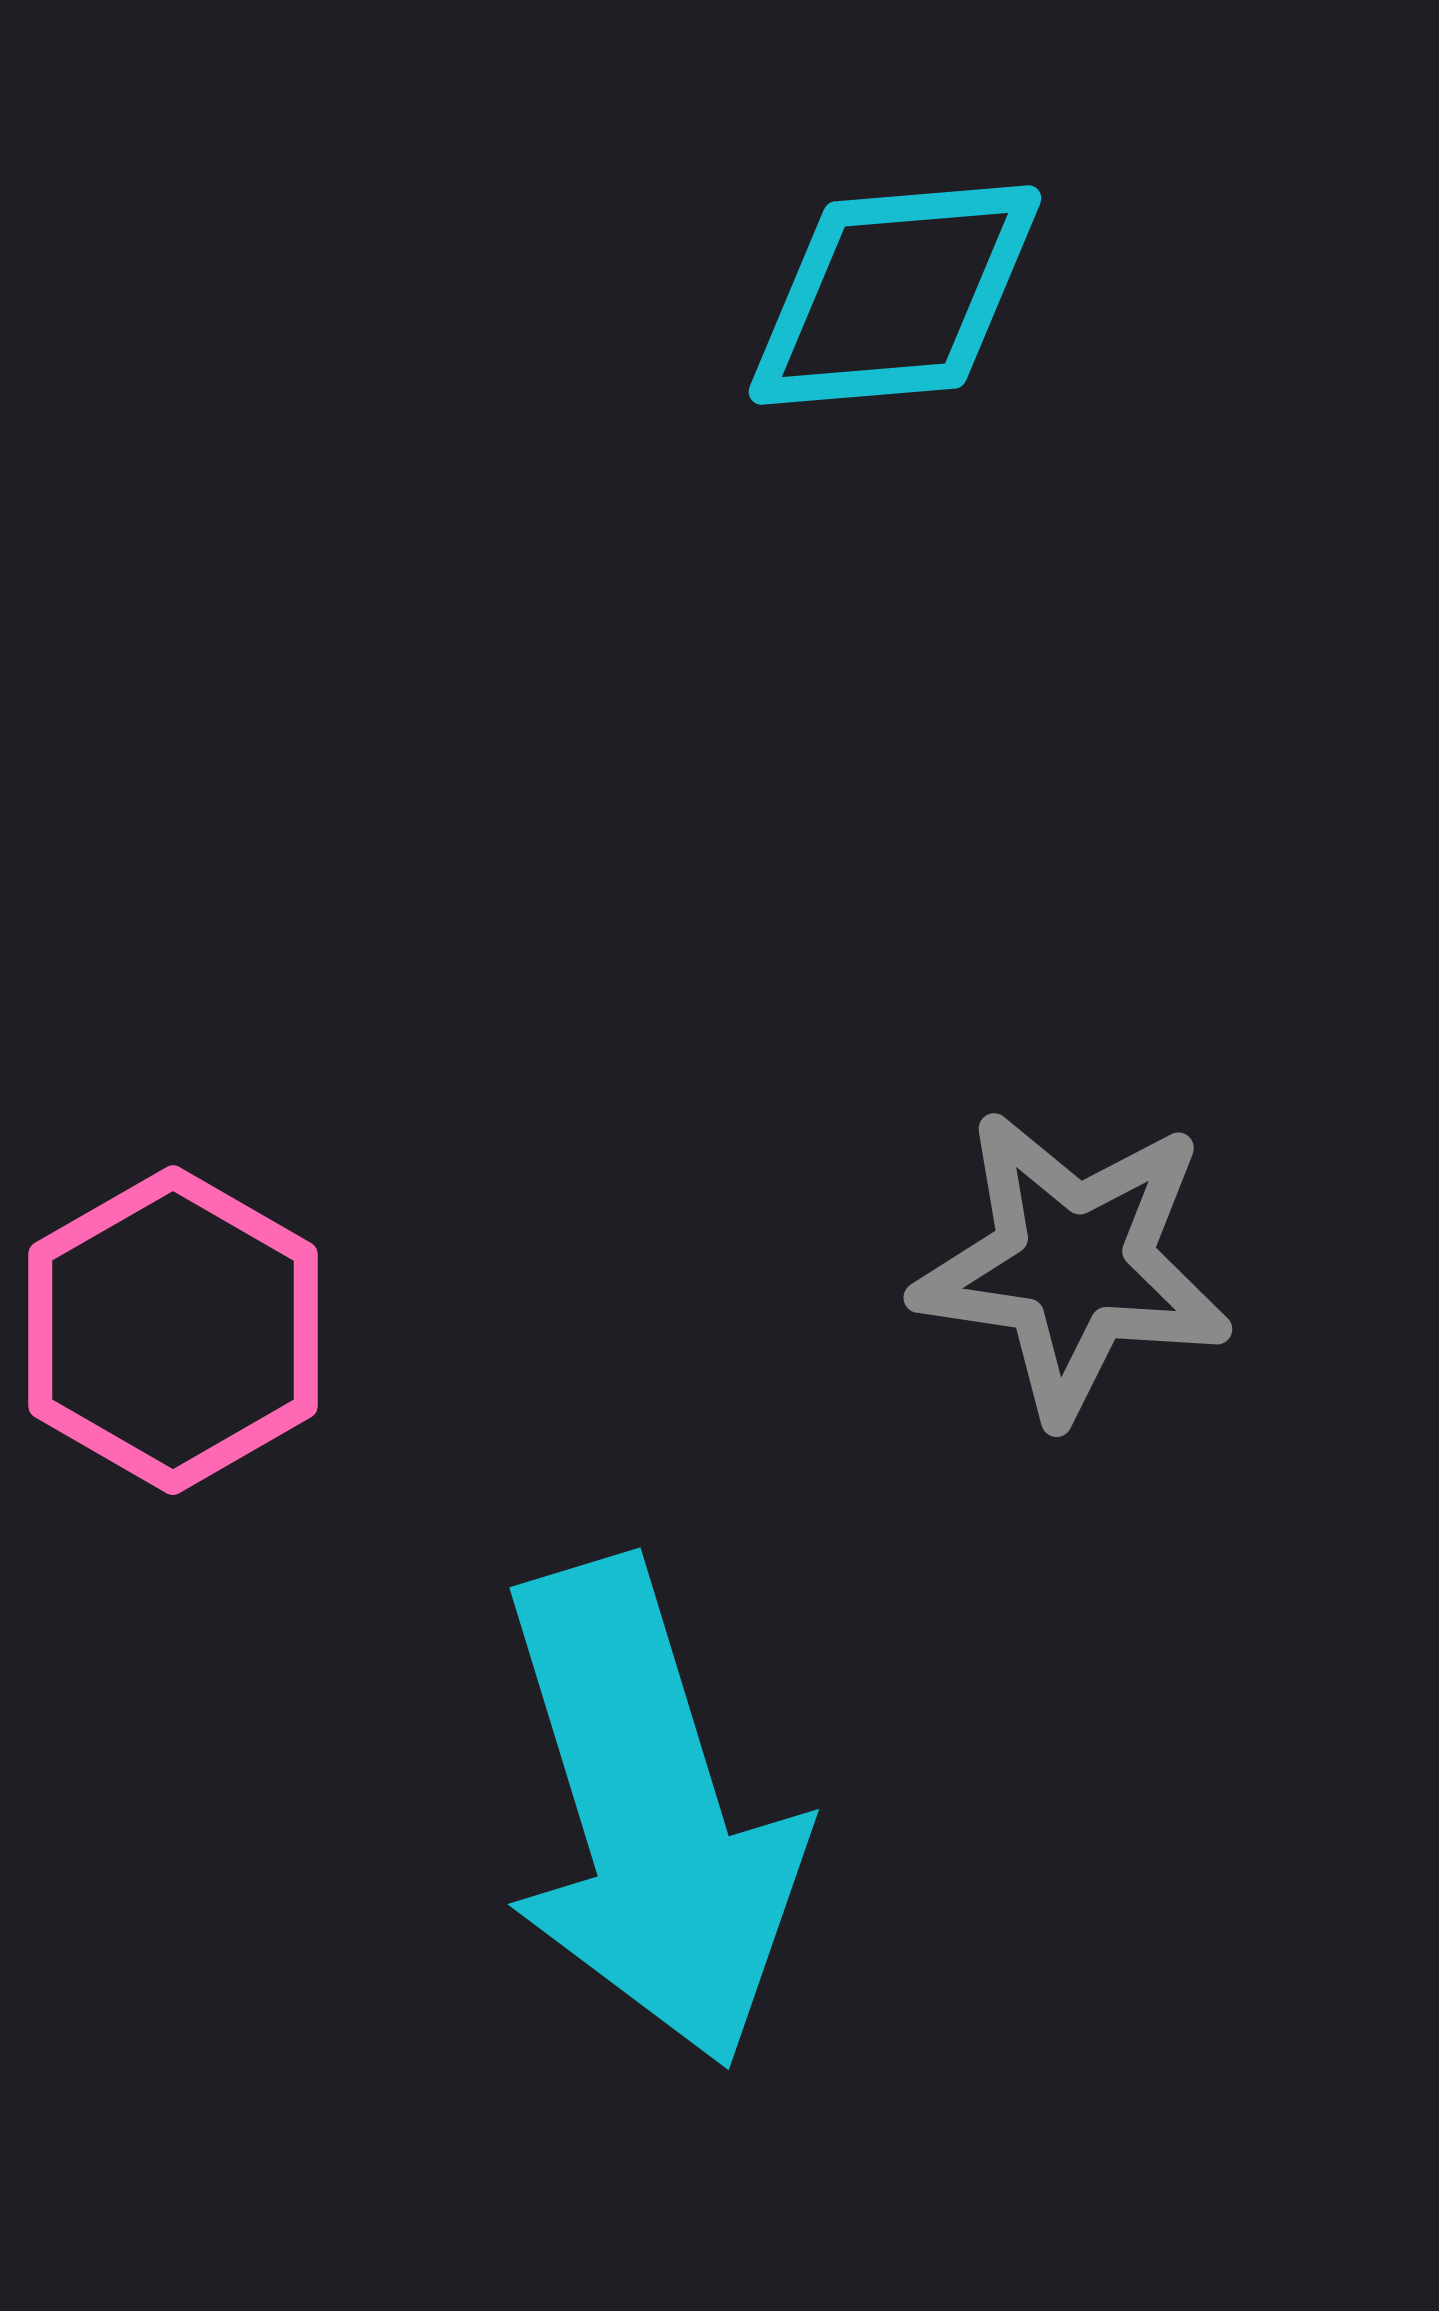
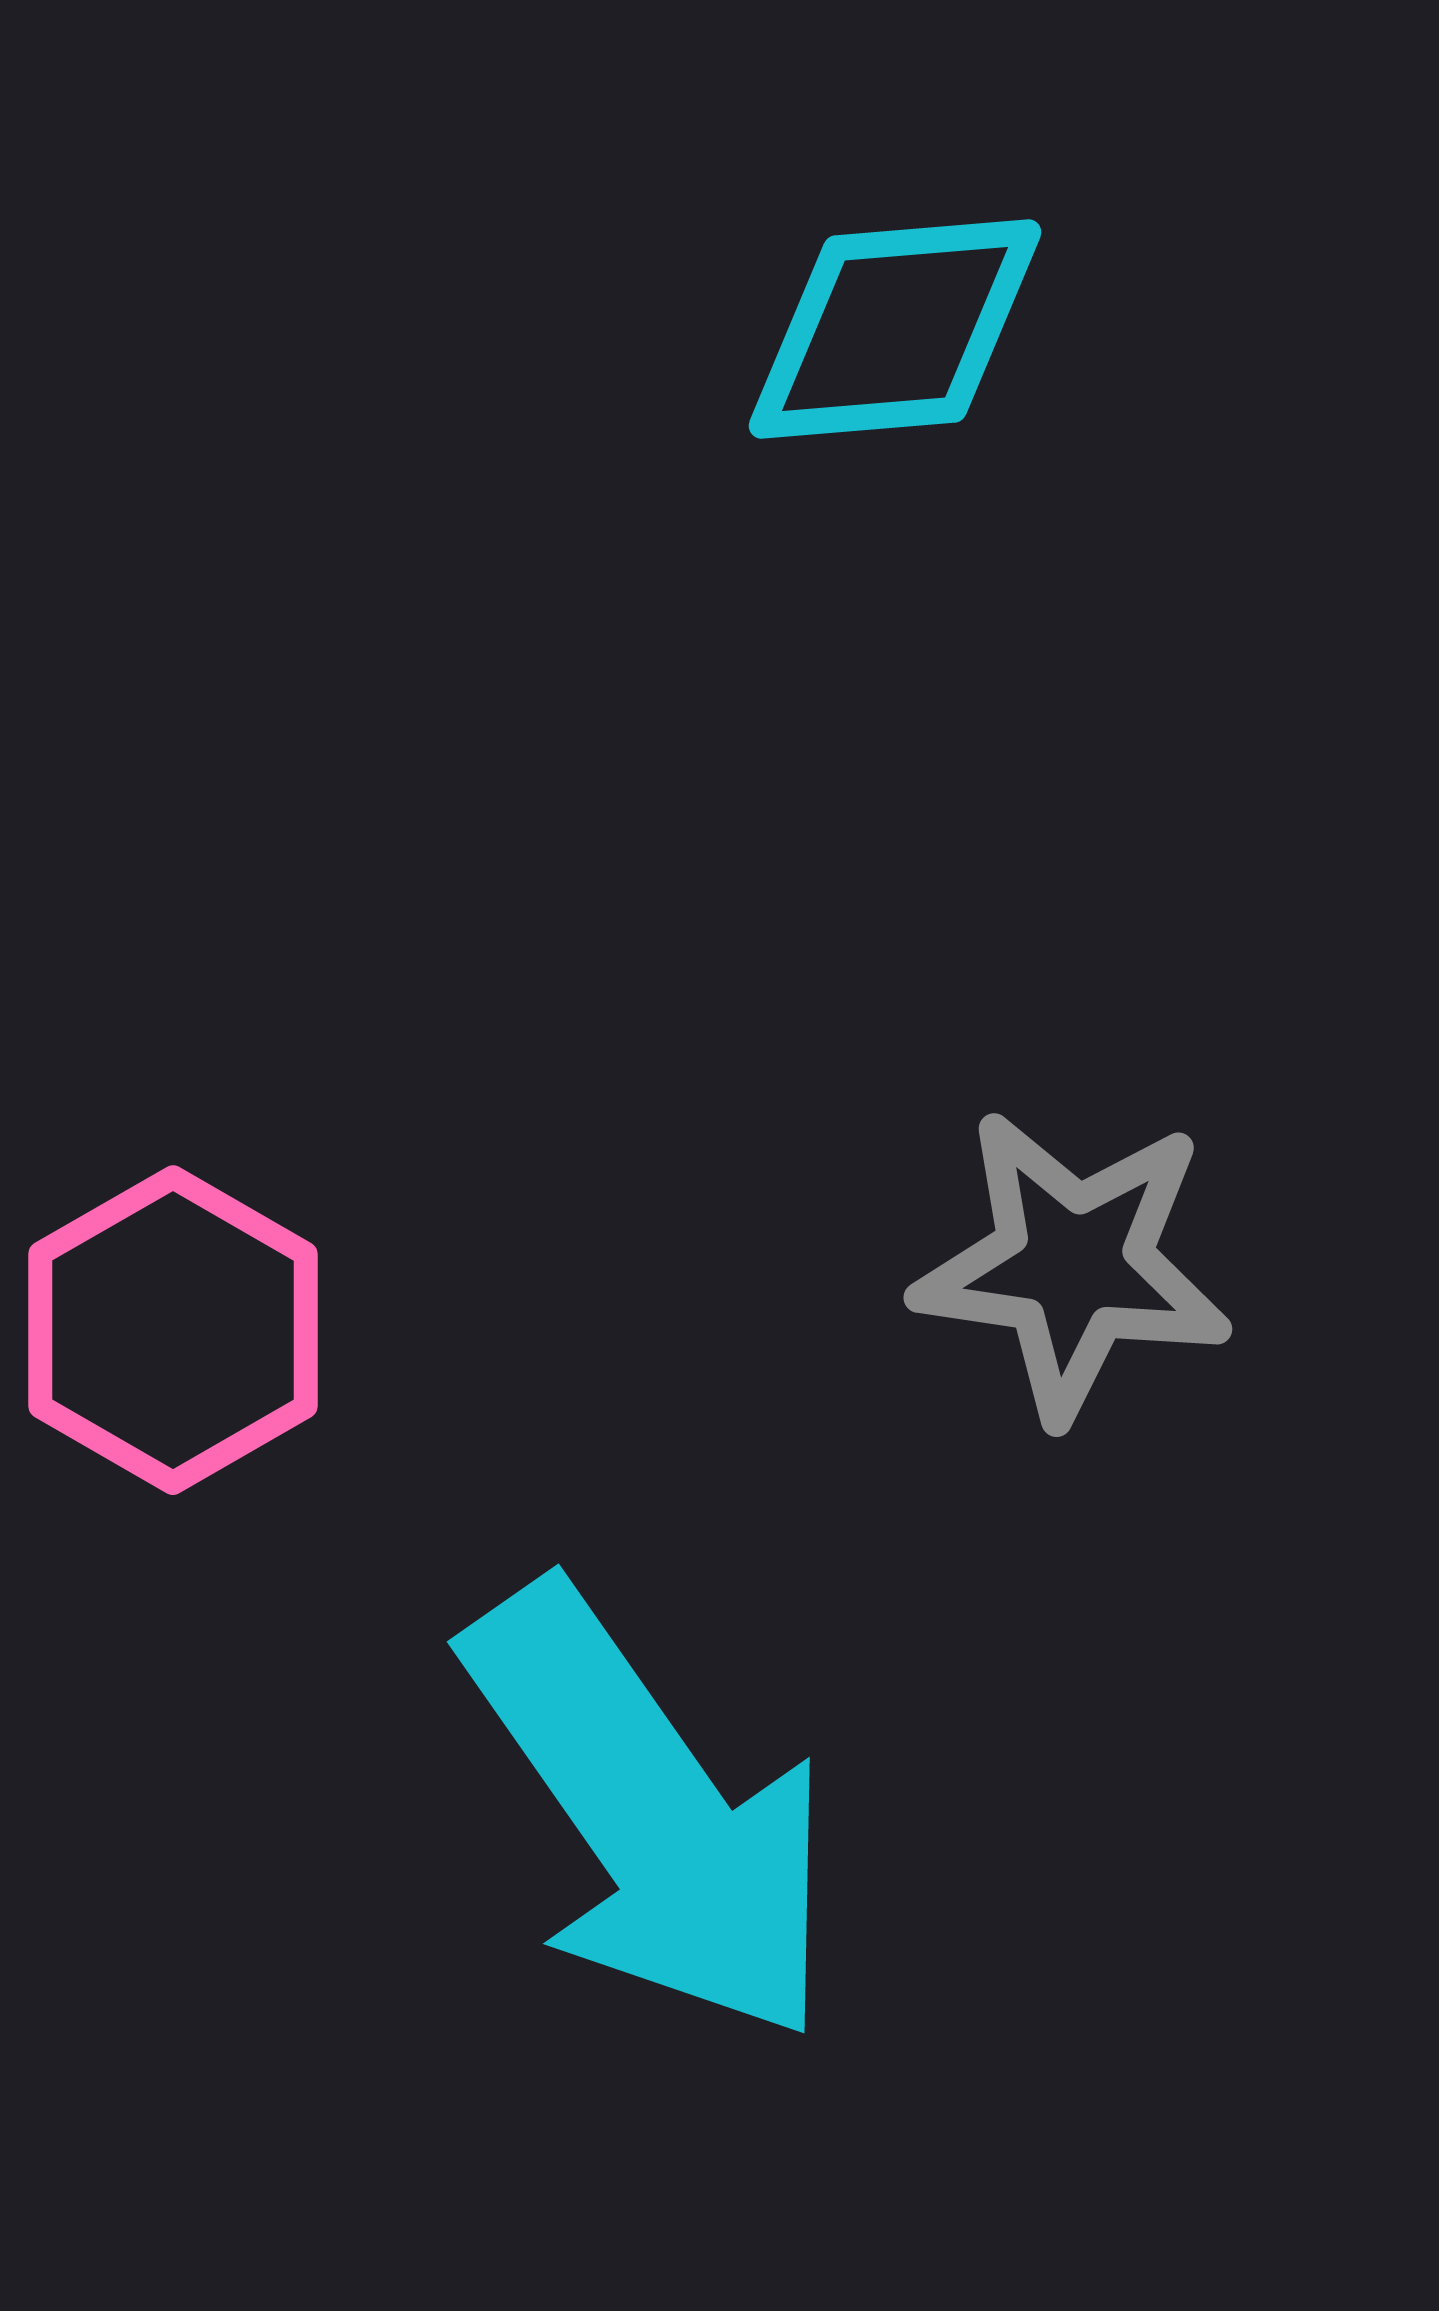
cyan diamond: moved 34 px down
cyan arrow: rotated 18 degrees counterclockwise
